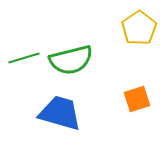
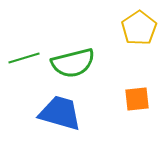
green semicircle: moved 2 px right, 3 px down
orange square: rotated 12 degrees clockwise
